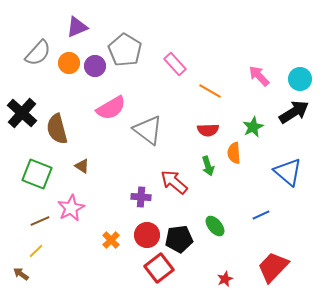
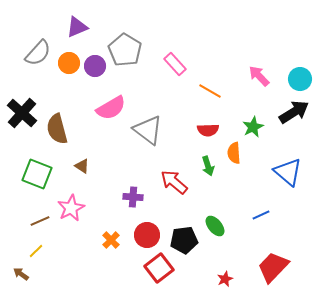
purple cross: moved 8 px left
black pentagon: moved 5 px right, 1 px down
